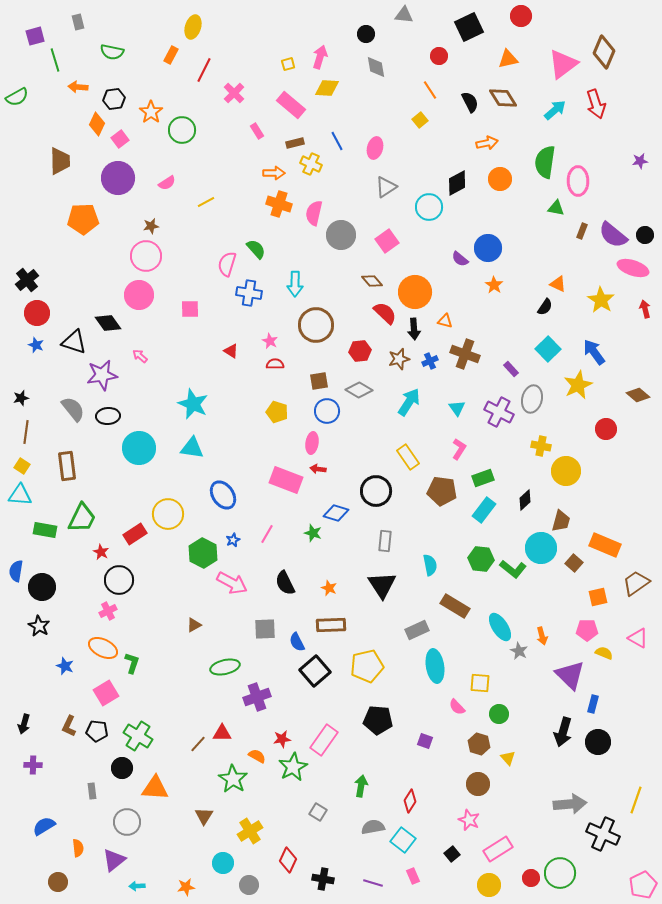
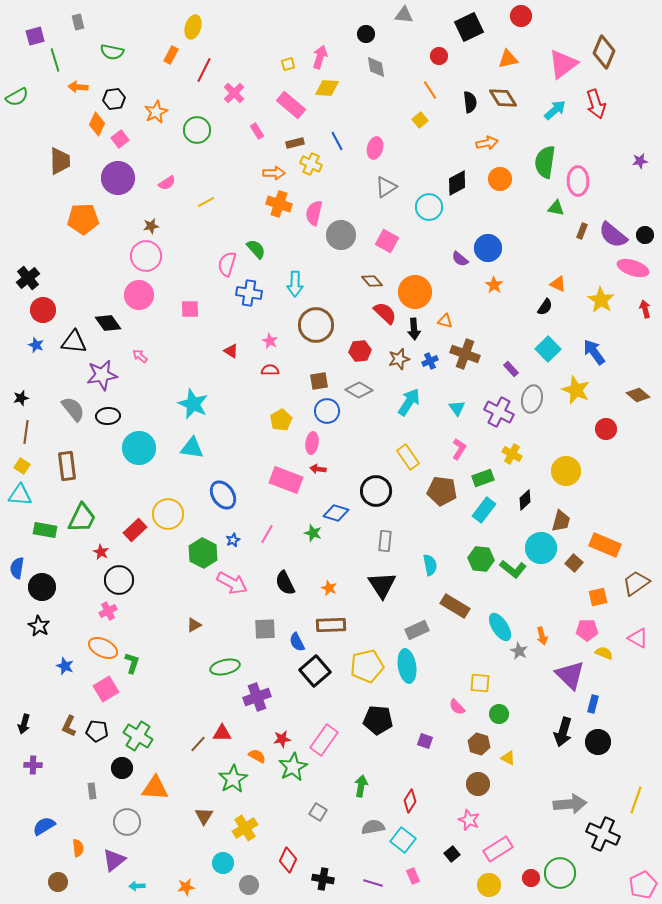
black semicircle at (470, 102): rotated 20 degrees clockwise
orange star at (151, 112): moved 5 px right; rotated 10 degrees clockwise
green circle at (182, 130): moved 15 px right
pink square at (387, 241): rotated 25 degrees counterclockwise
black cross at (27, 280): moved 1 px right, 2 px up
red circle at (37, 313): moved 6 px right, 3 px up
black triangle at (74, 342): rotated 12 degrees counterclockwise
red semicircle at (275, 364): moved 5 px left, 6 px down
yellow star at (578, 385): moved 2 px left, 5 px down; rotated 24 degrees counterclockwise
yellow pentagon at (277, 412): moved 4 px right, 8 px down; rotated 25 degrees clockwise
yellow cross at (541, 446): moved 29 px left, 8 px down; rotated 18 degrees clockwise
red rectangle at (135, 534): moved 4 px up; rotated 10 degrees counterclockwise
blue semicircle at (16, 571): moved 1 px right, 3 px up
cyan ellipse at (435, 666): moved 28 px left
pink square at (106, 693): moved 4 px up
yellow triangle at (508, 758): rotated 21 degrees counterclockwise
green star at (233, 779): rotated 8 degrees clockwise
yellow cross at (250, 831): moved 5 px left, 3 px up
